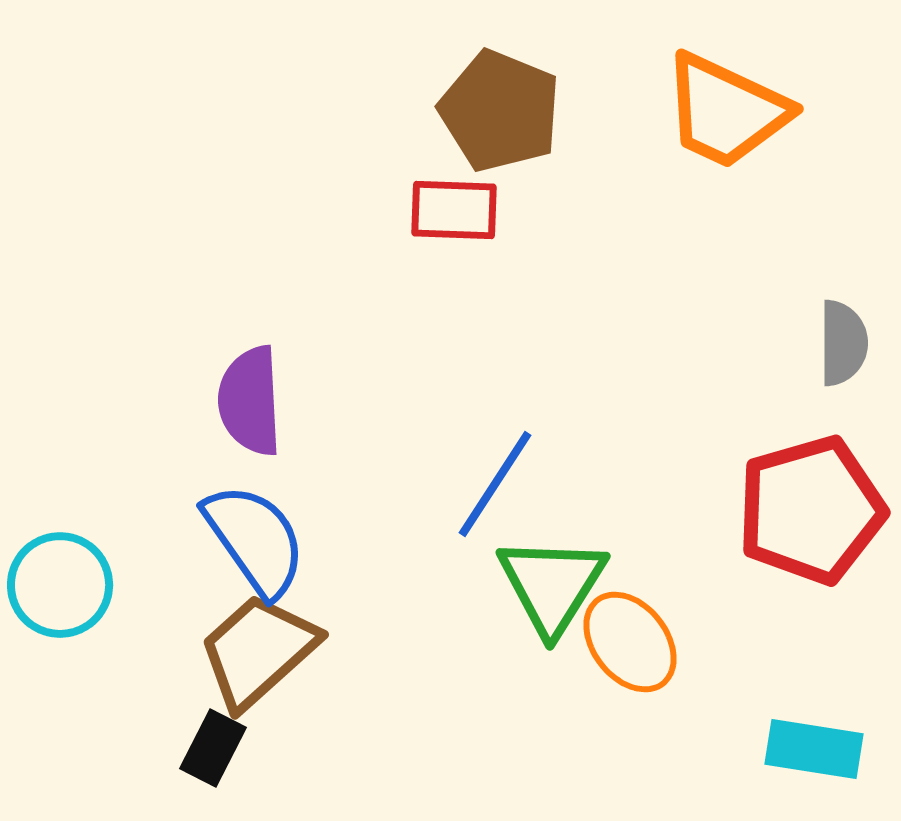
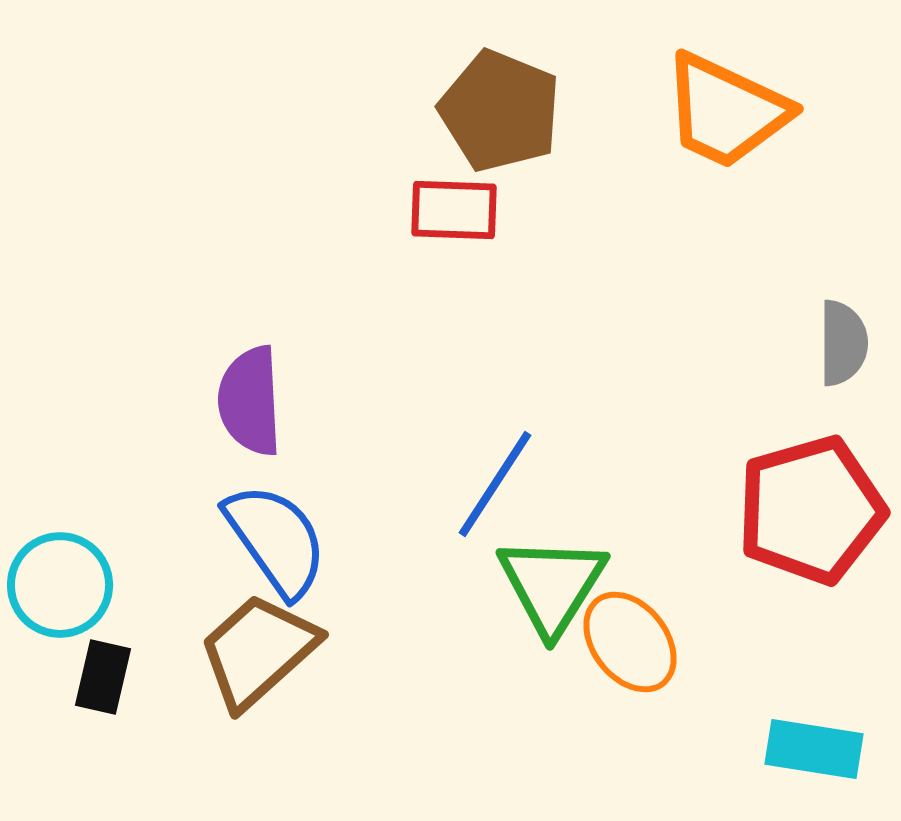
blue semicircle: moved 21 px right
black rectangle: moved 110 px left, 71 px up; rotated 14 degrees counterclockwise
